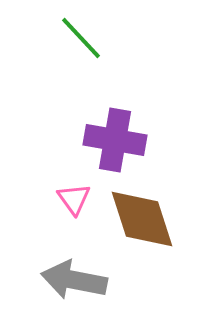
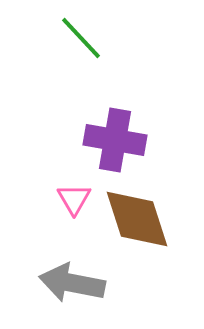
pink triangle: rotated 6 degrees clockwise
brown diamond: moved 5 px left
gray arrow: moved 2 px left, 3 px down
